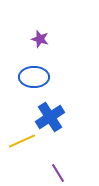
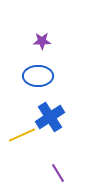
purple star: moved 2 px right, 2 px down; rotated 18 degrees counterclockwise
blue ellipse: moved 4 px right, 1 px up
yellow line: moved 6 px up
